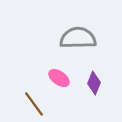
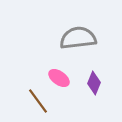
gray semicircle: rotated 6 degrees counterclockwise
brown line: moved 4 px right, 3 px up
